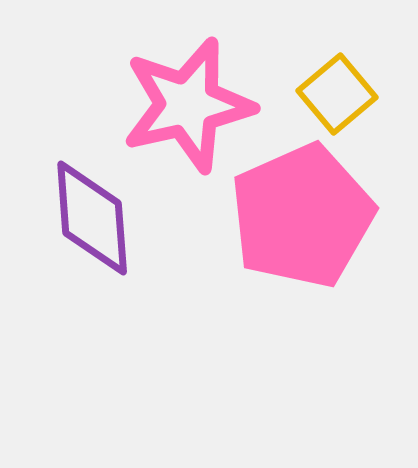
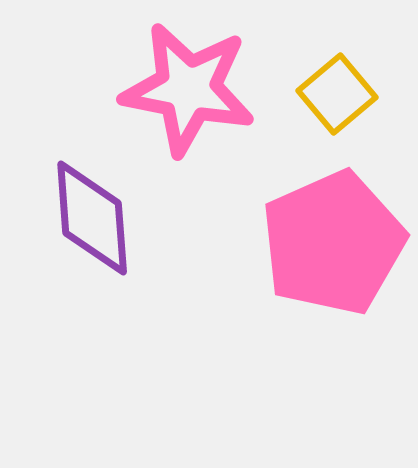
pink star: moved 16 px up; rotated 24 degrees clockwise
pink pentagon: moved 31 px right, 27 px down
